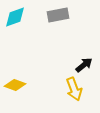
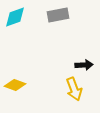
black arrow: rotated 36 degrees clockwise
